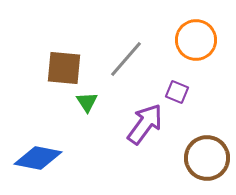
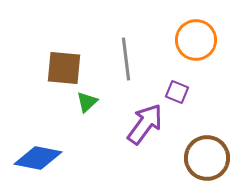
gray line: rotated 48 degrees counterclockwise
green triangle: rotated 20 degrees clockwise
